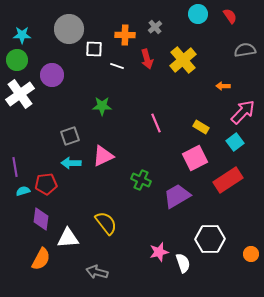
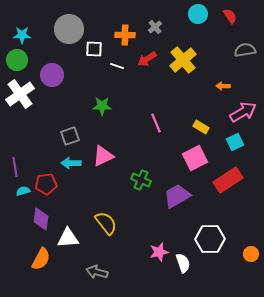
red arrow: rotated 72 degrees clockwise
pink arrow: rotated 16 degrees clockwise
cyan square: rotated 12 degrees clockwise
